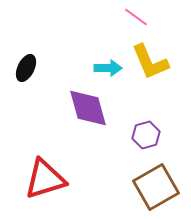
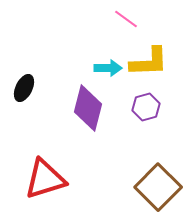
pink line: moved 10 px left, 2 px down
yellow L-shape: moved 1 px left; rotated 69 degrees counterclockwise
black ellipse: moved 2 px left, 20 px down
purple diamond: rotated 30 degrees clockwise
purple hexagon: moved 28 px up
brown square: moved 2 px right; rotated 15 degrees counterclockwise
